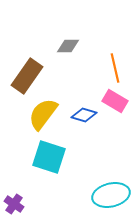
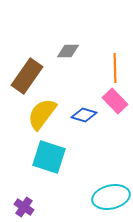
gray diamond: moved 5 px down
orange line: rotated 12 degrees clockwise
pink rectangle: rotated 15 degrees clockwise
yellow semicircle: moved 1 px left
cyan ellipse: moved 2 px down
purple cross: moved 10 px right, 3 px down
